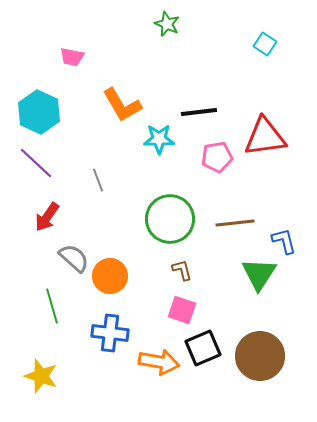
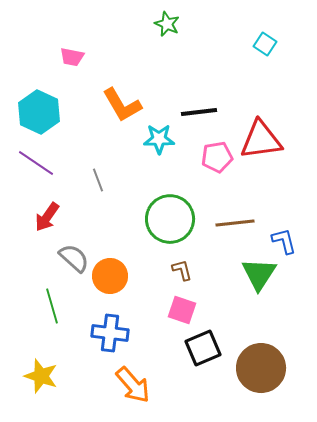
red triangle: moved 4 px left, 3 px down
purple line: rotated 9 degrees counterclockwise
brown circle: moved 1 px right, 12 px down
orange arrow: moved 26 px left, 23 px down; rotated 39 degrees clockwise
